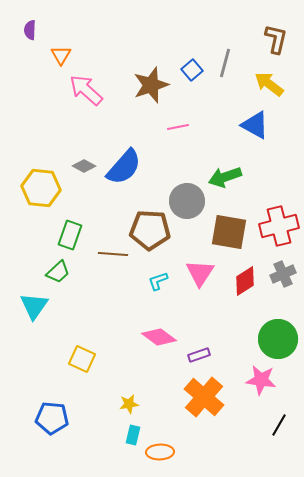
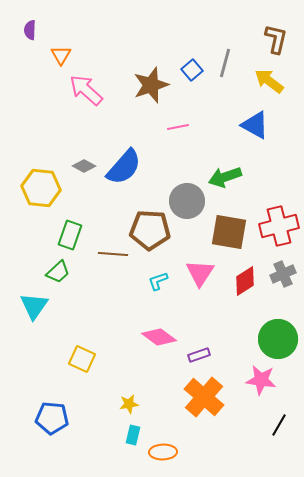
yellow arrow: moved 3 px up
orange ellipse: moved 3 px right
